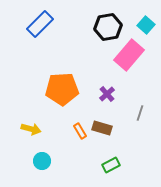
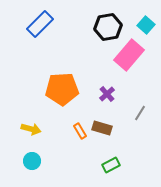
gray line: rotated 14 degrees clockwise
cyan circle: moved 10 px left
